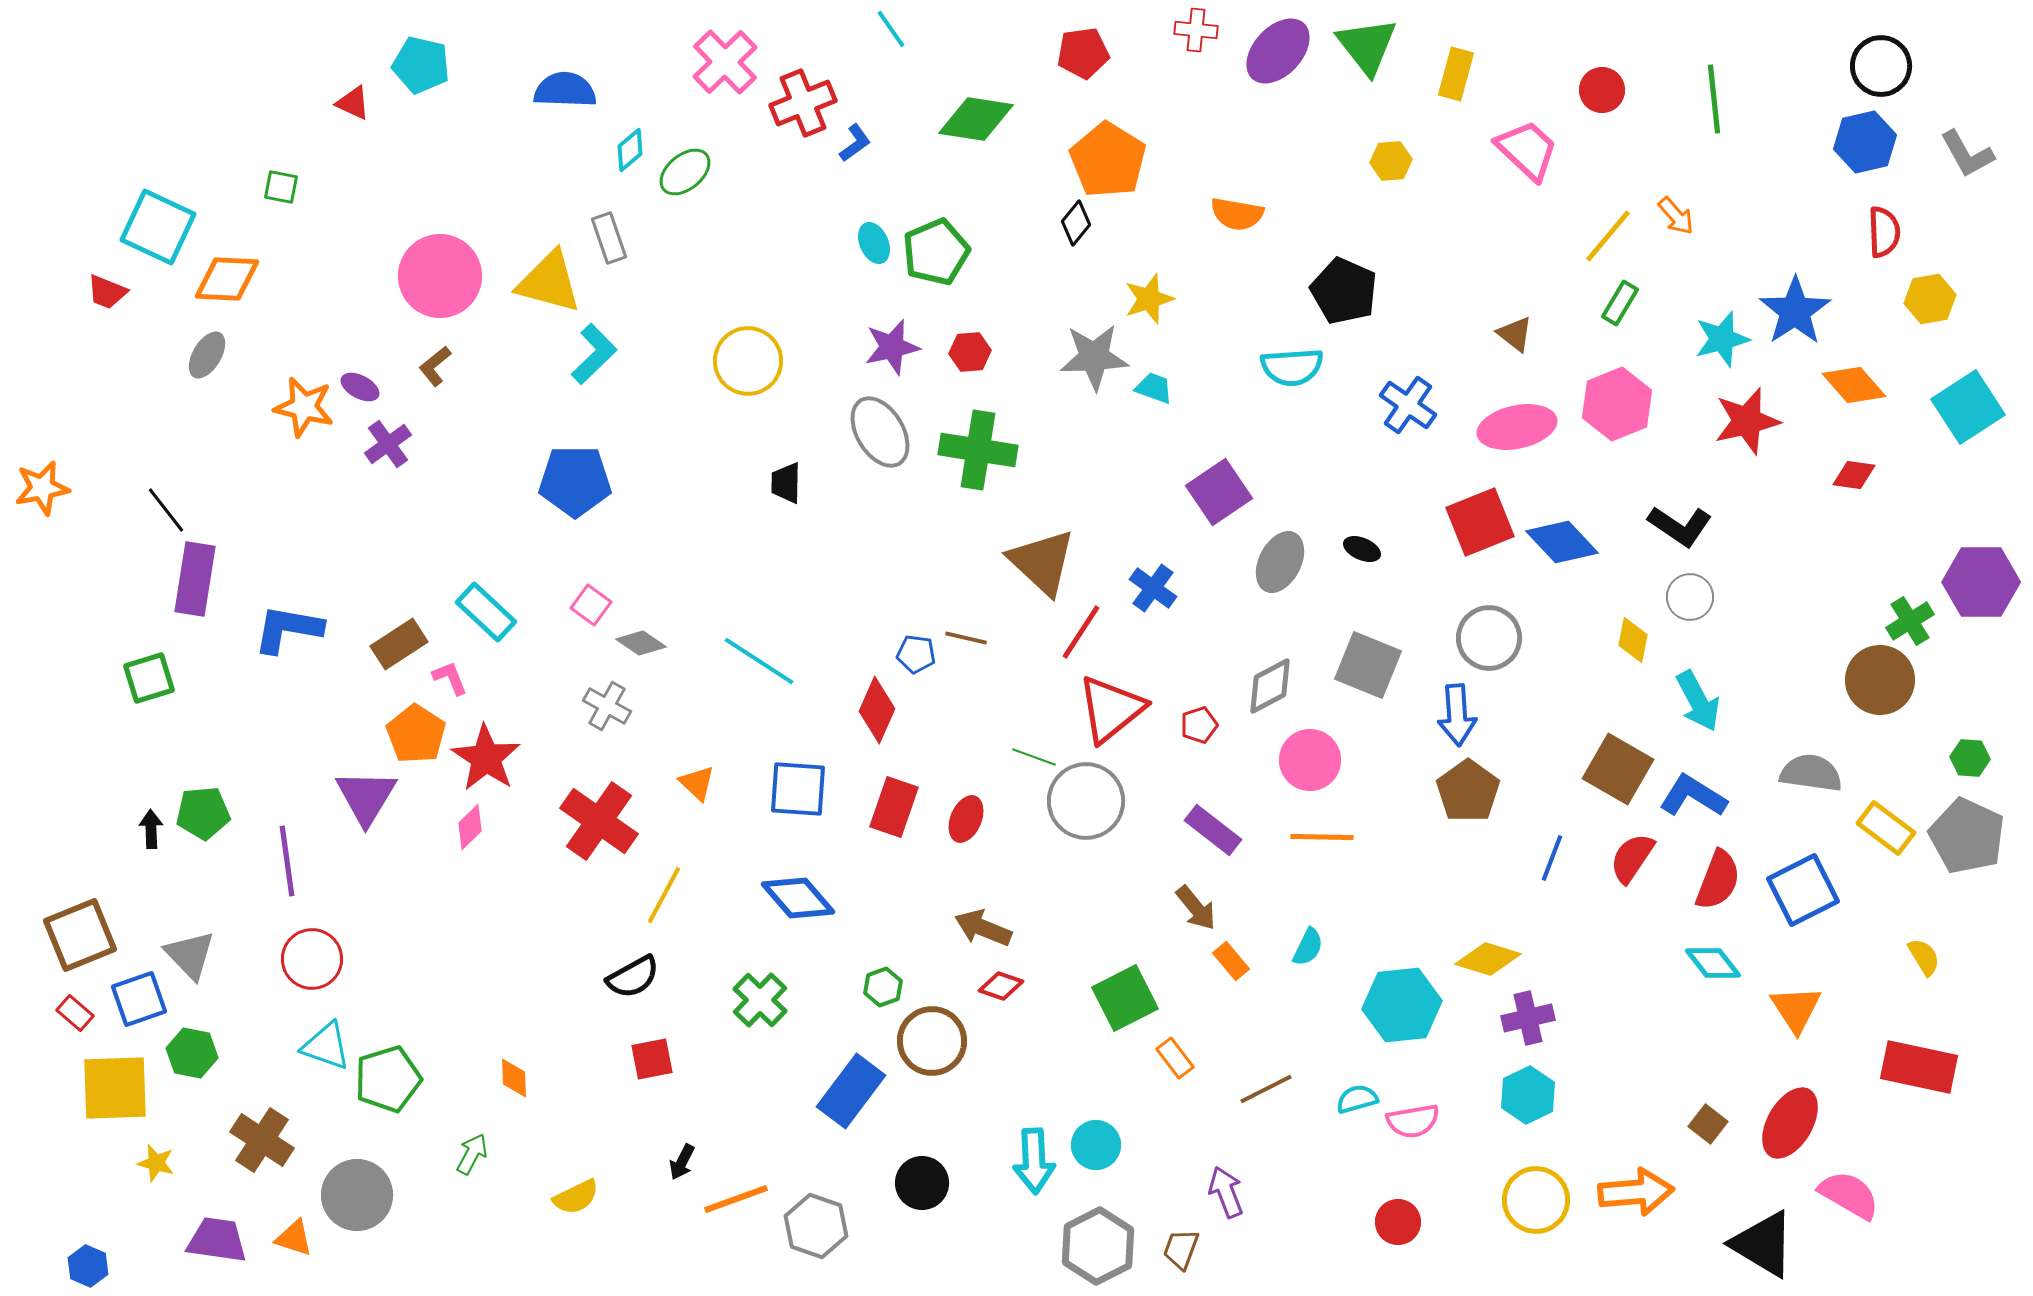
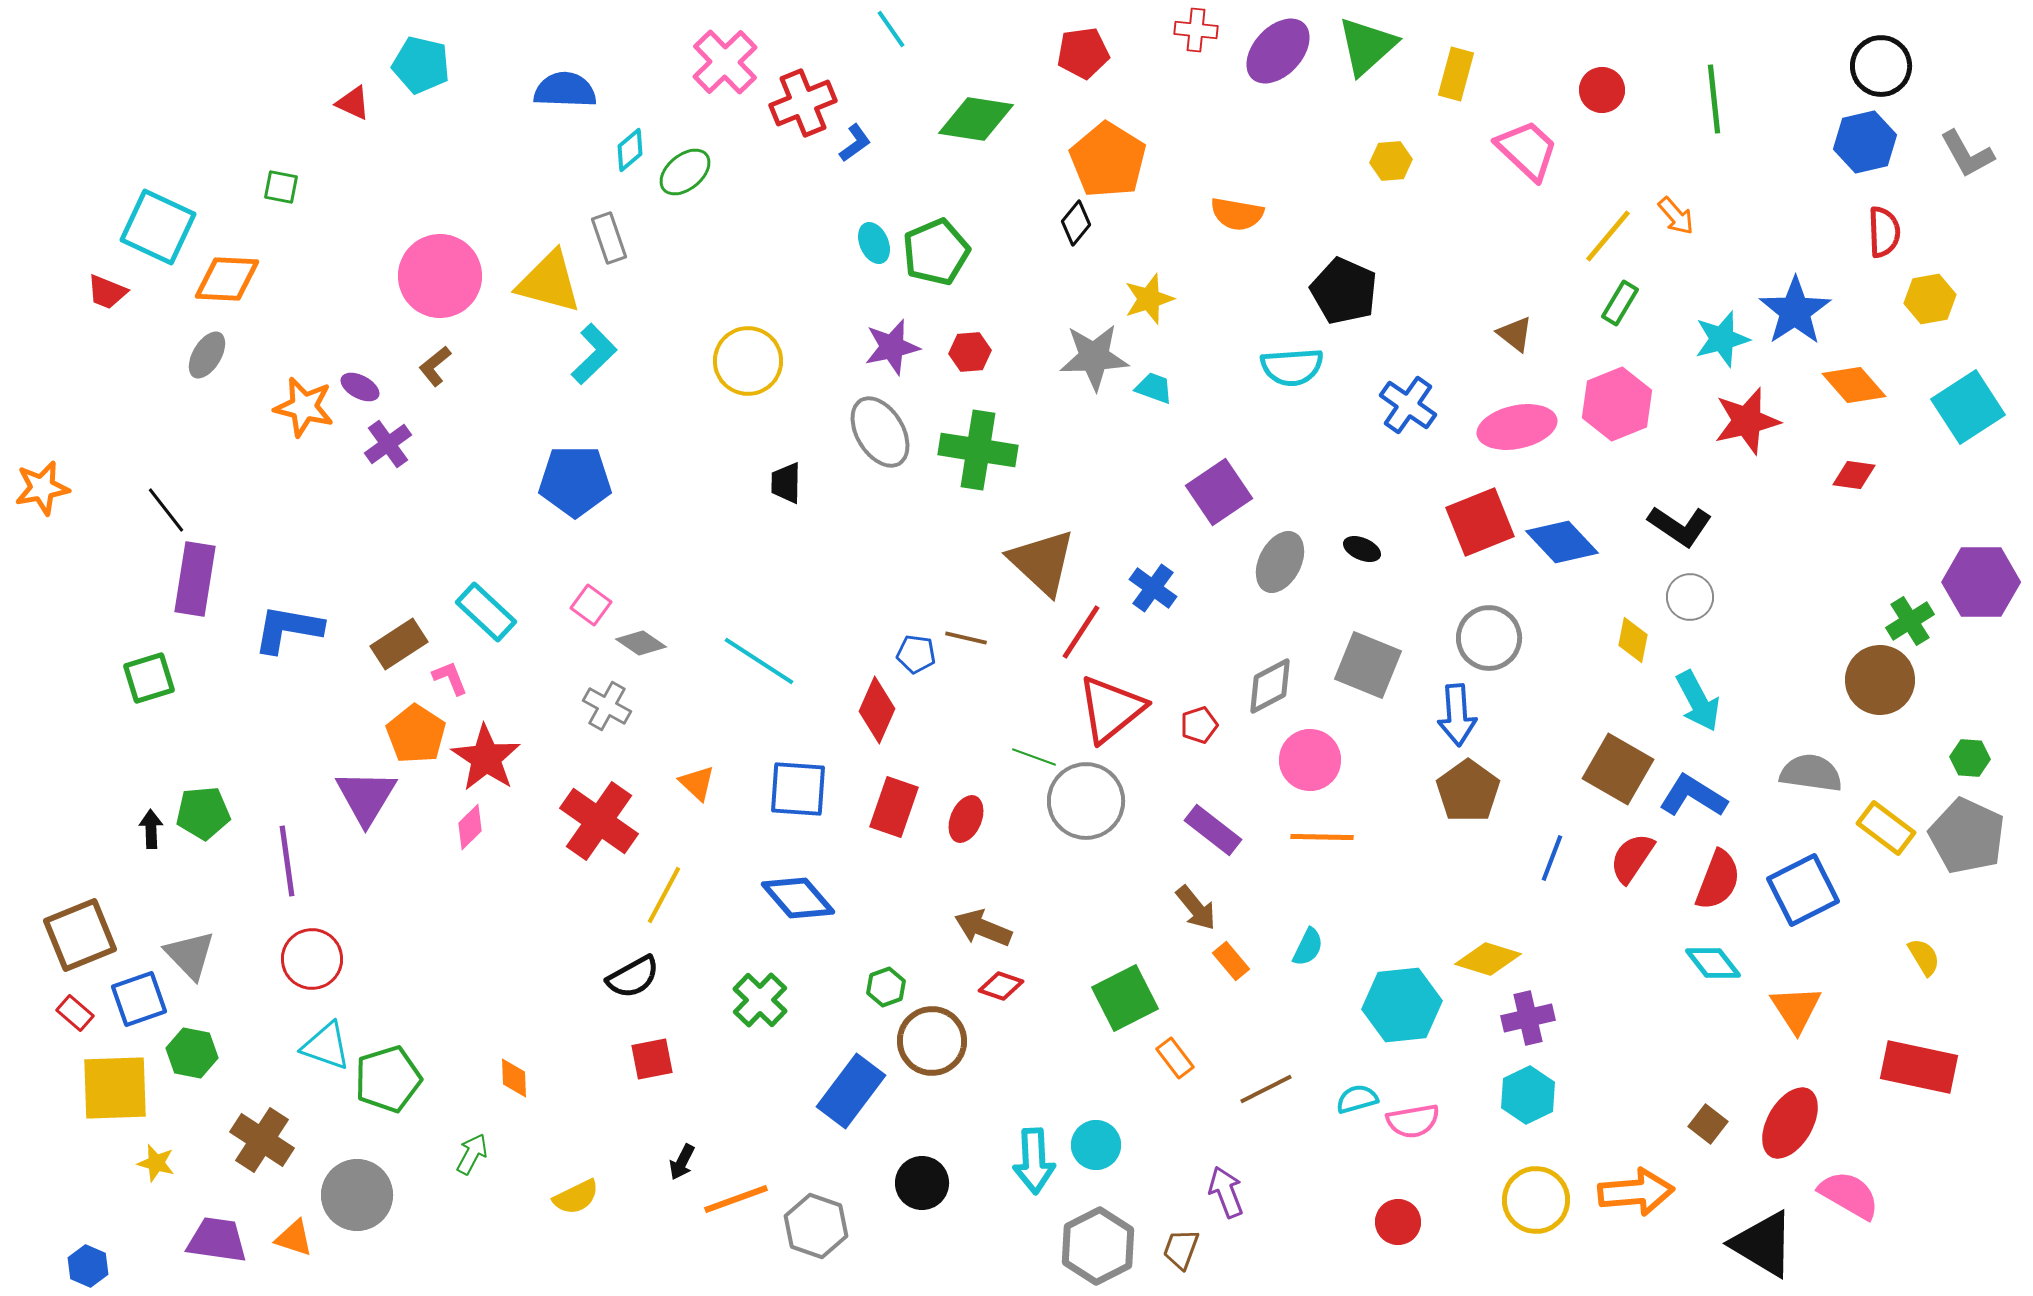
green triangle at (1367, 46): rotated 26 degrees clockwise
green hexagon at (883, 987): moved 3 px right
